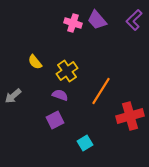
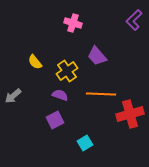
purple trapezoid: moved 36 px down
orange line: moved 3 px down; rotated 60 degrees clockwise
red cross: moved 2 px up
